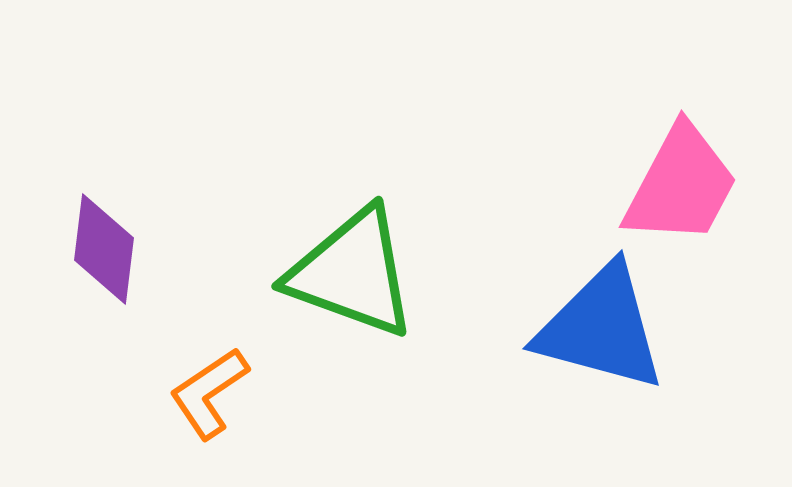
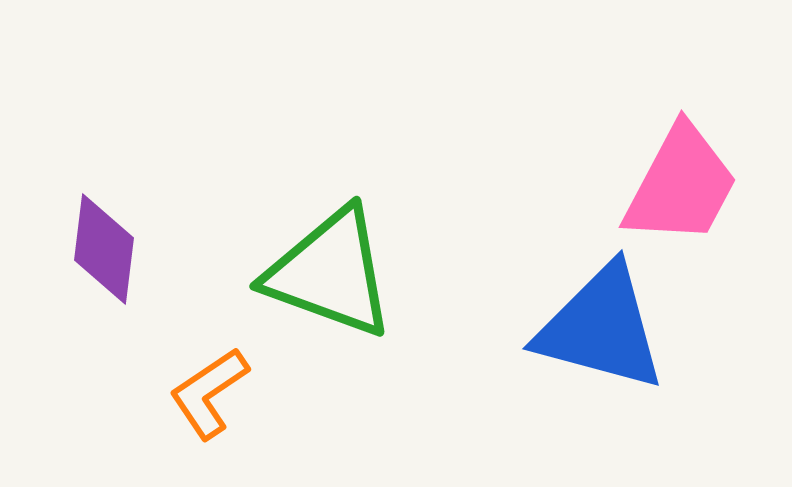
green triangle: moved 22 px left
